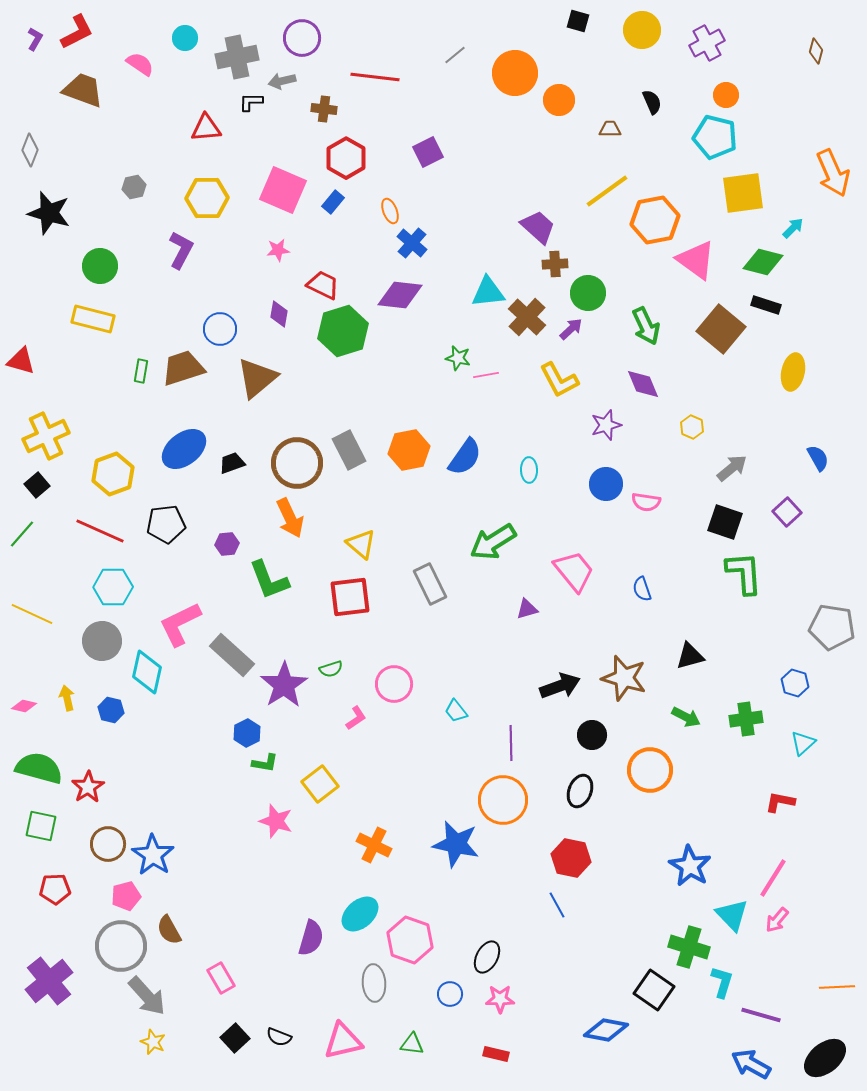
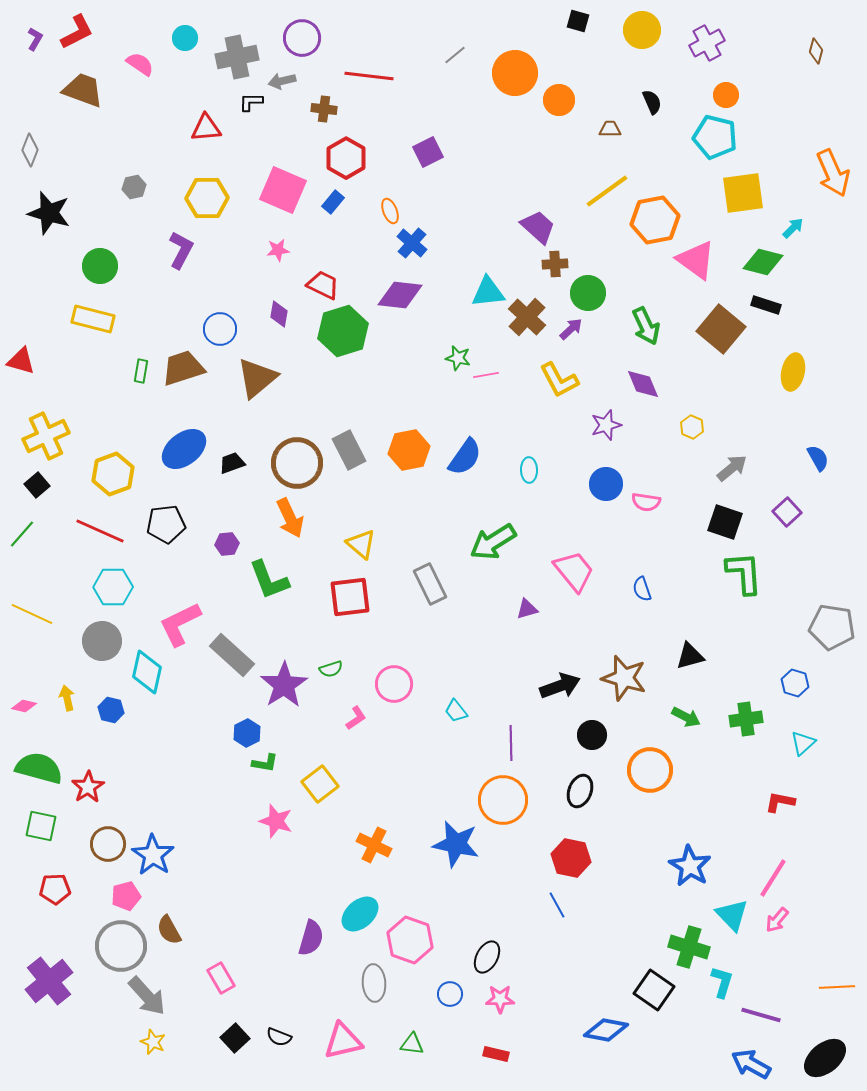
red line at (375, 77): moved 6 px left, 1 px up
